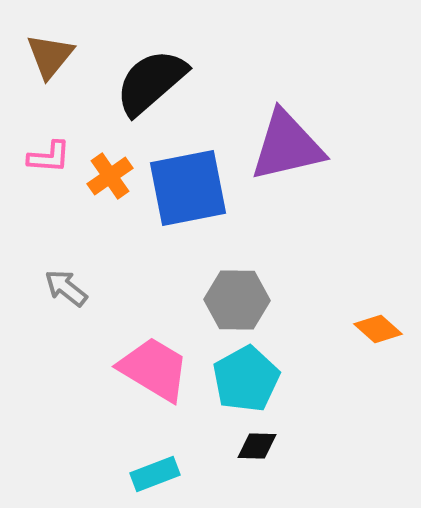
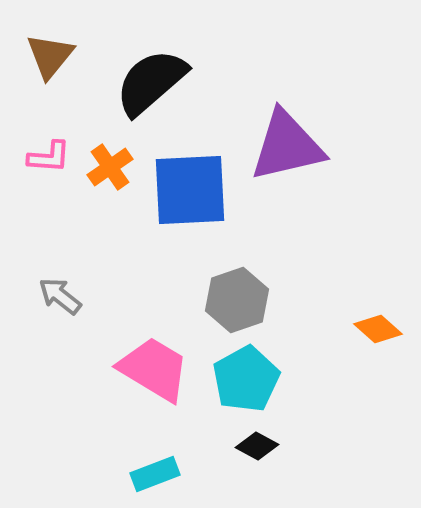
orange cross: moved 9 px up
blue square: moved 2 px right, 2 px down; rotated 8 degrees clockwise
gray arrow: moved 6 px left, 8 px down
gray hexagon: rotated 20 degrees counterclockwise
black diamond: rotated 27 degrees clockwise
